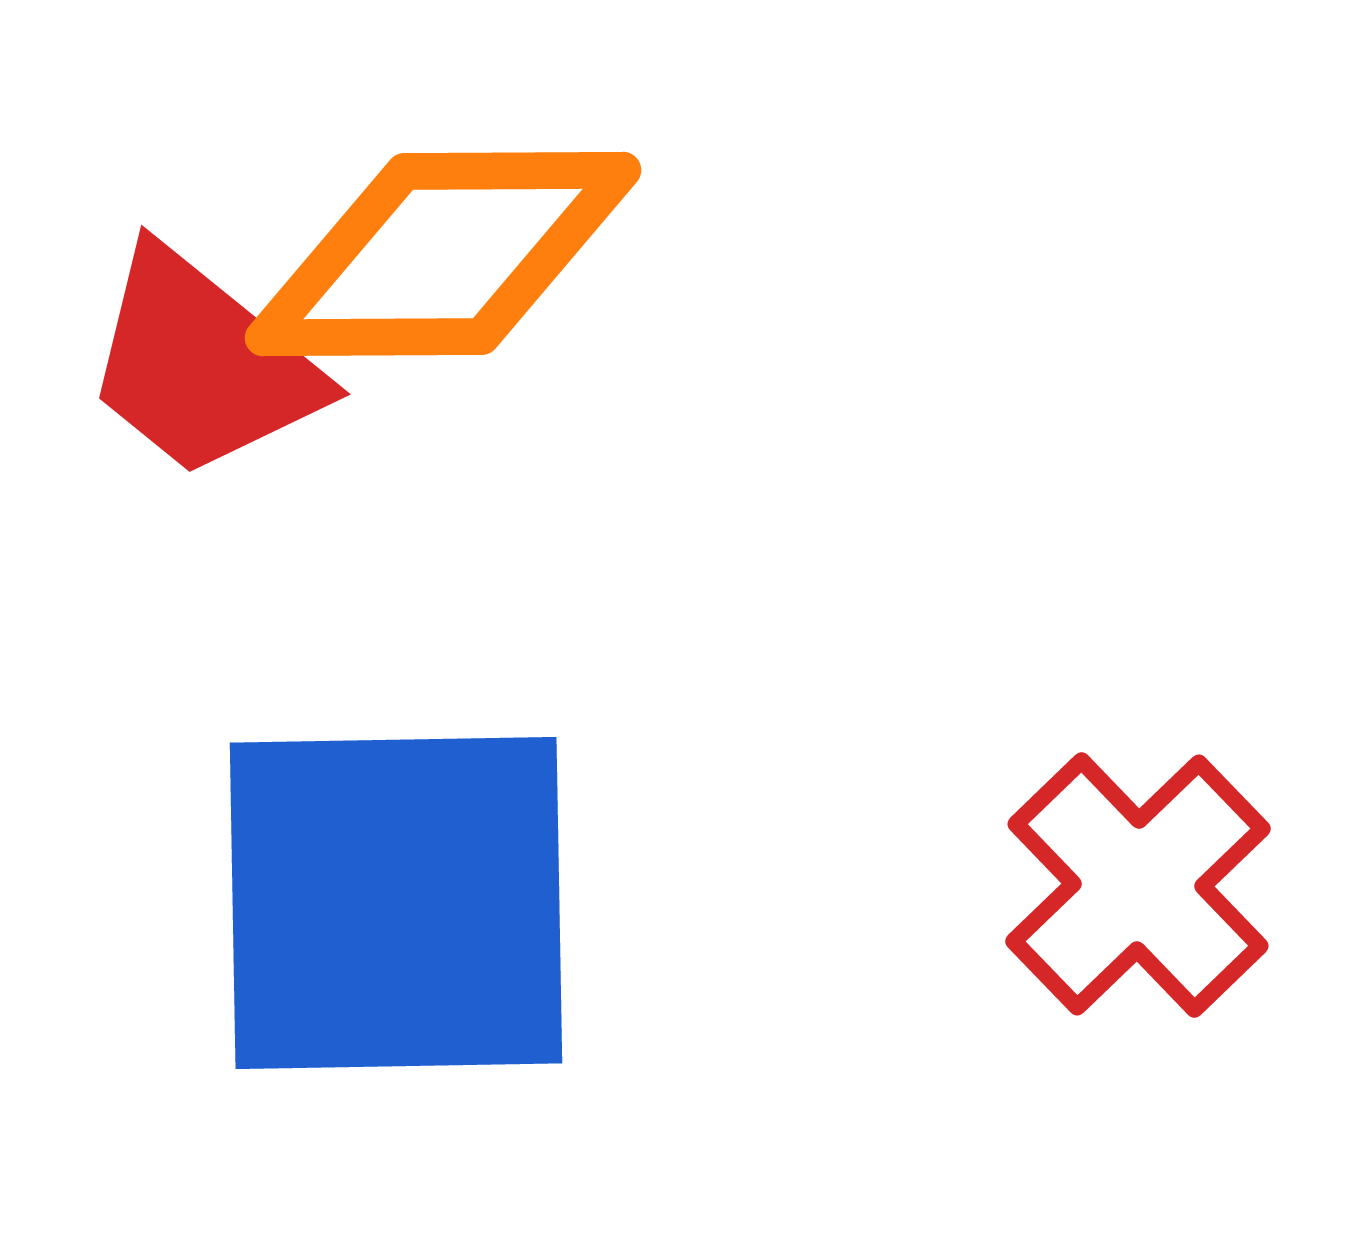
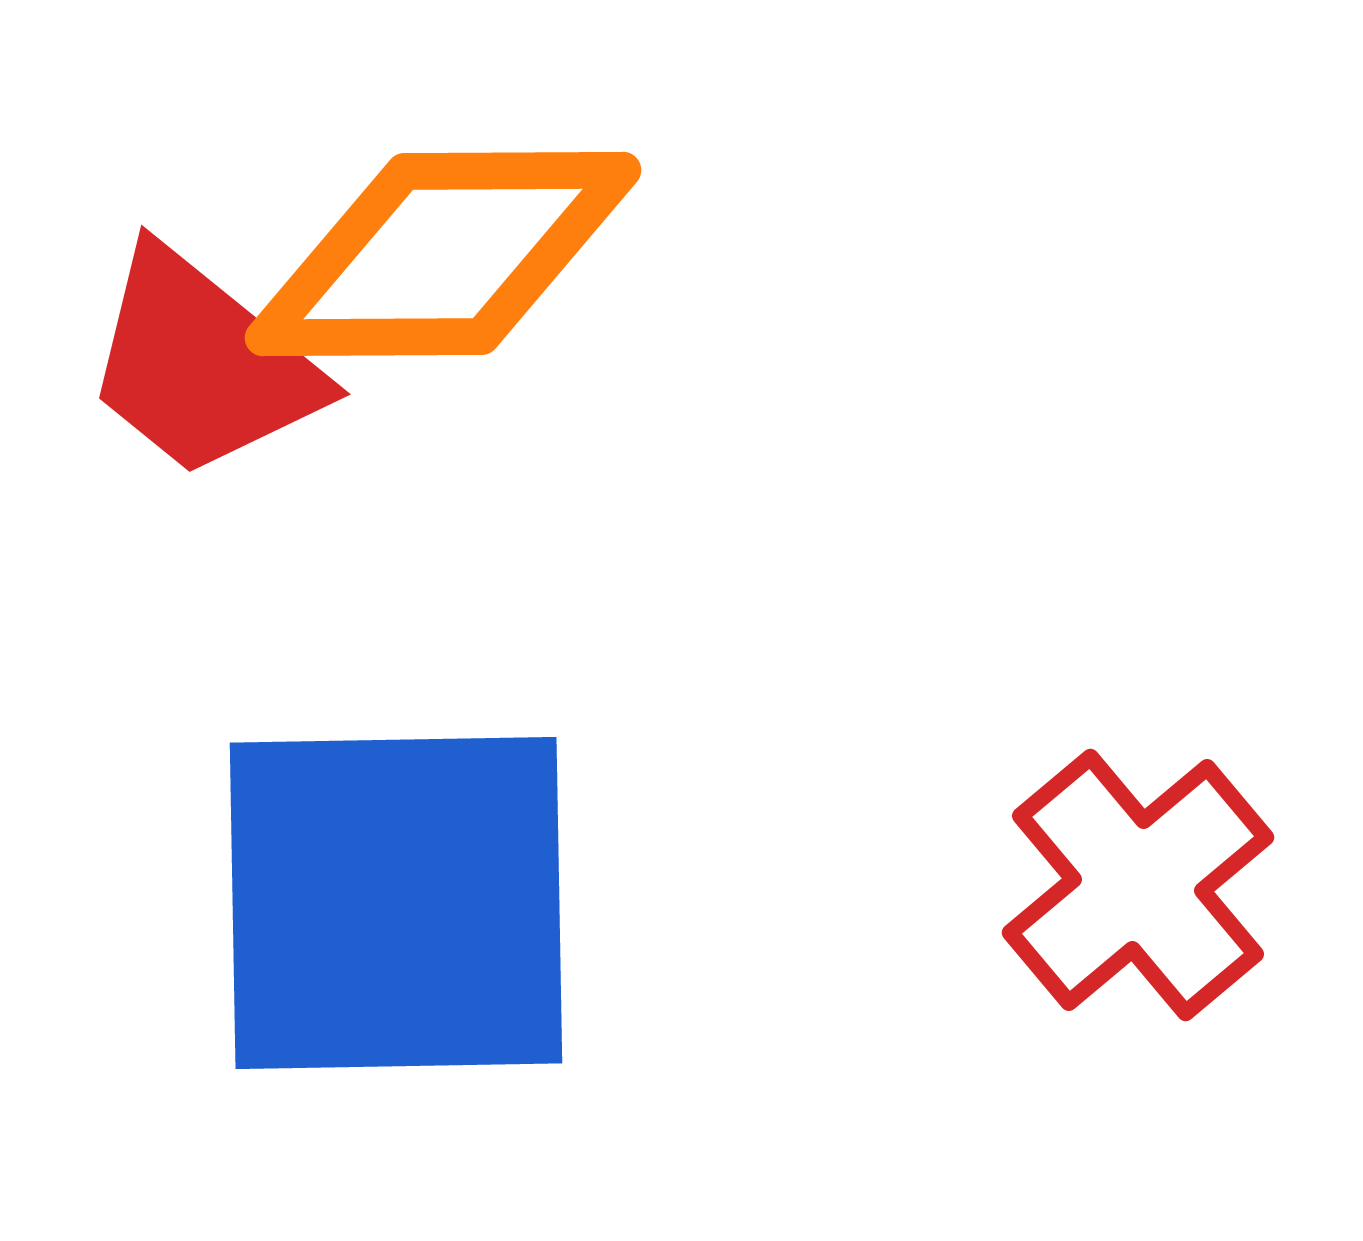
red cross: rotated 4 degrees clockwise
